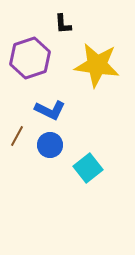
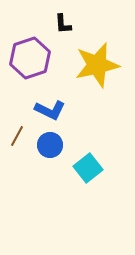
yellow star: rotated 21 degrees counterclockwise
